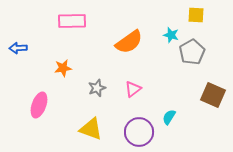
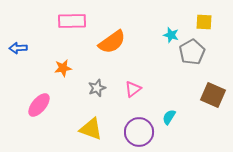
yellow square: moved 8 px right, 7 px down
orange semicircle: moved 17 px left
pink ellipse: rotated 20 degrees clockwise
